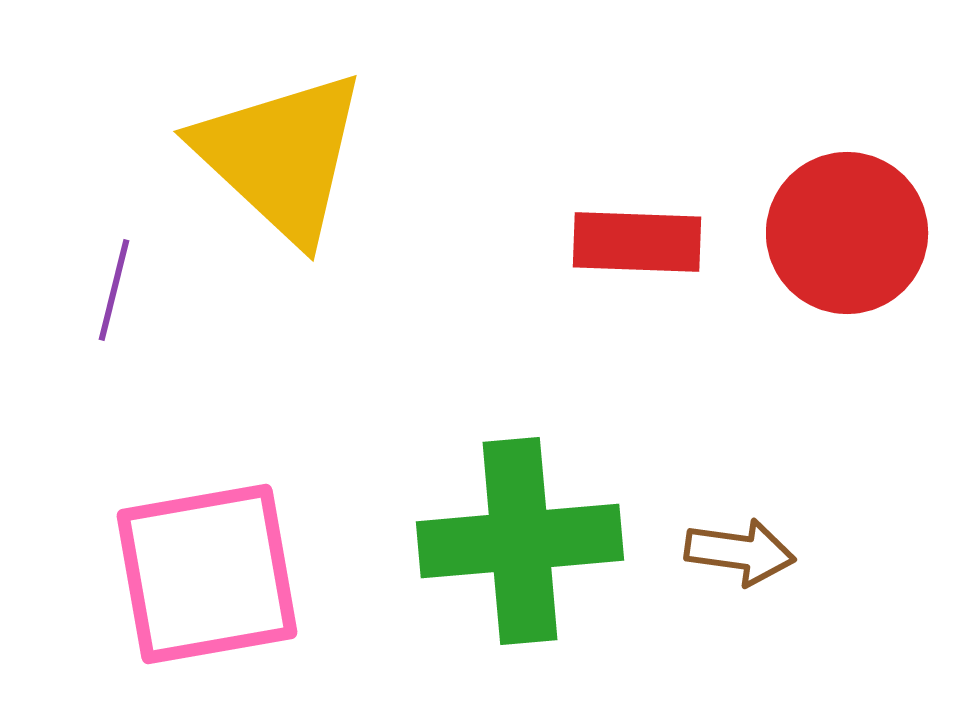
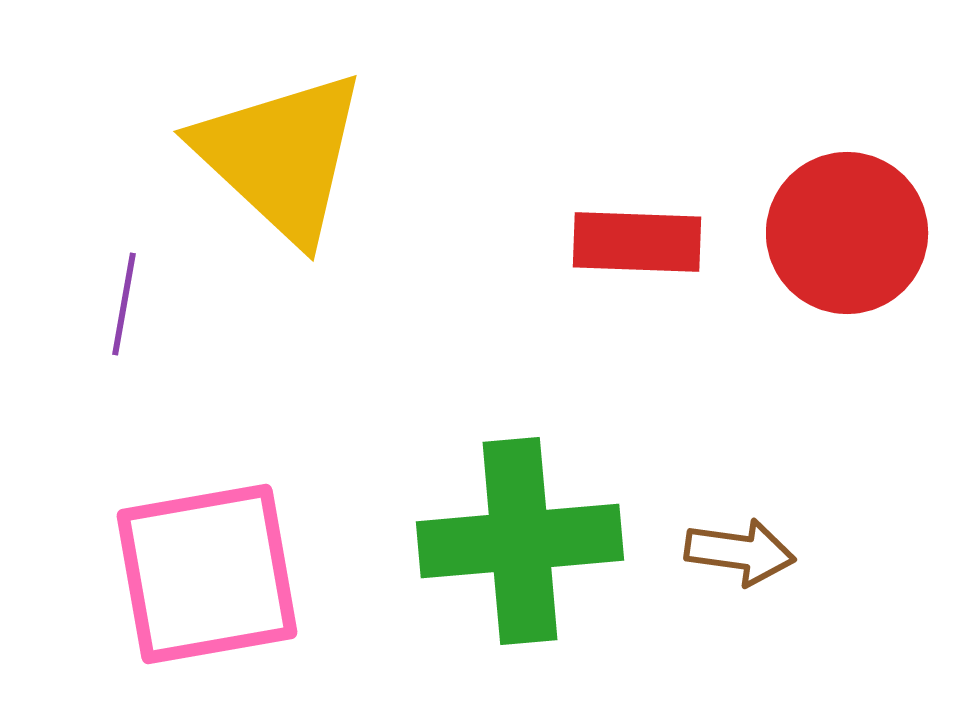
purple line: moved 10 px right, 14 px down; rotated 4 degrees counterclockwise
